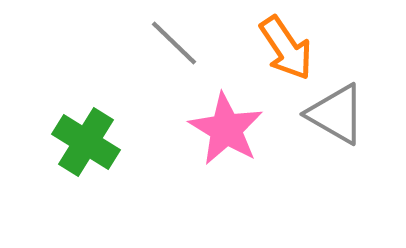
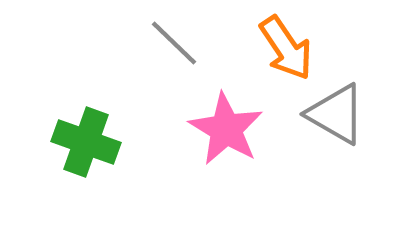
green cross: rotated 12 degrees counterclockwise
